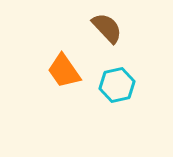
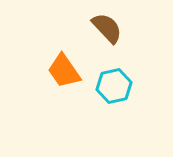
cyan hexagon: moved 3 px left, 1 px down
